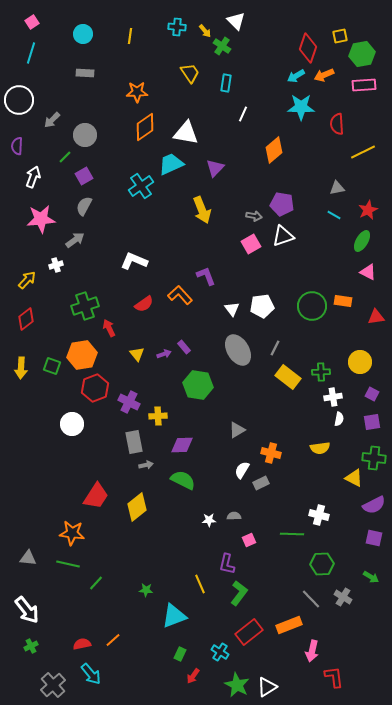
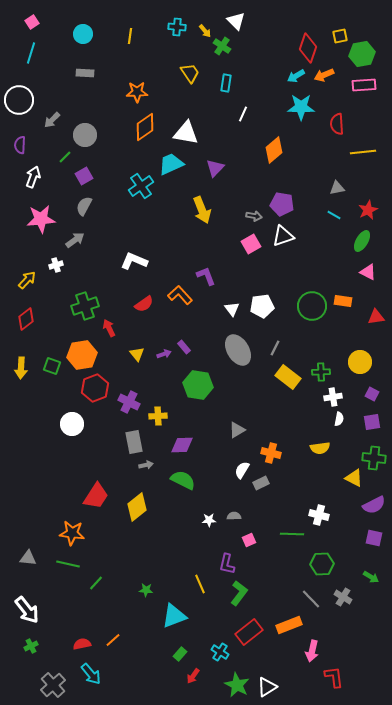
purple semicircle at (17, 146): moved 3 px right, 1 px up
yellow line at (363, 152): rotated 20 degrees clockwise
green rectangle at (180, 654): rotated 16 degrees clockwise
